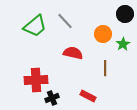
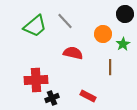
brown line: moved 5 px right, 1 px up
